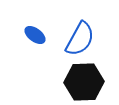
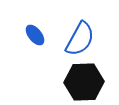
blue ellipse: rotated 15 degrees clockwise
